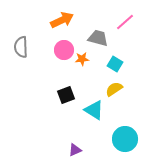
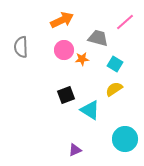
cyan triangle: moved 4 px left
